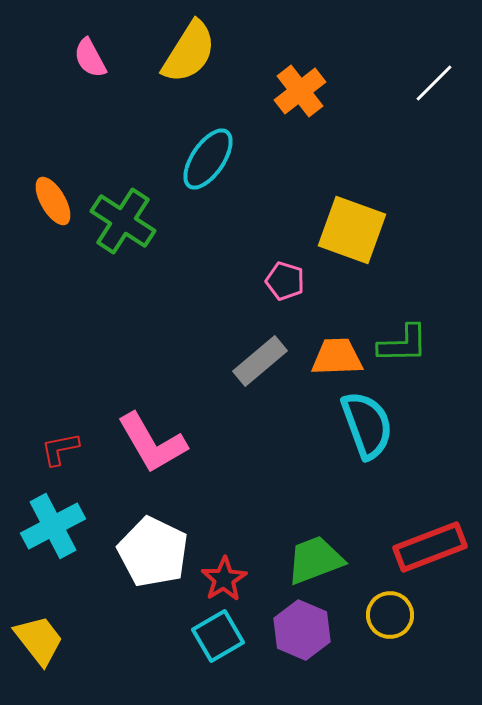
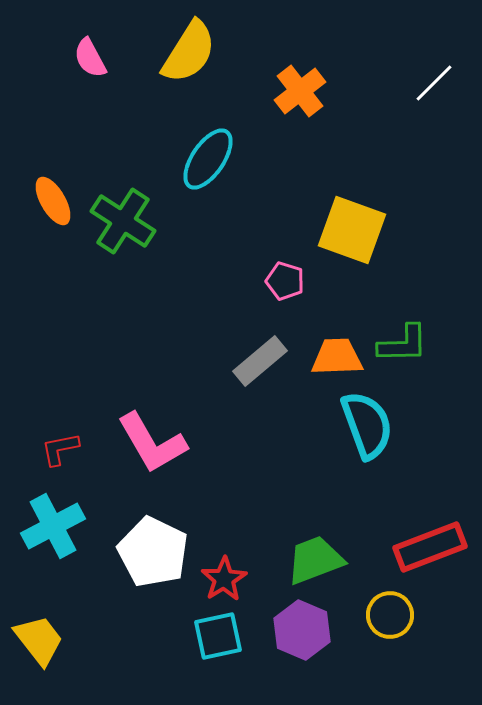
cyan square: rotated 18 degrees clockwise
